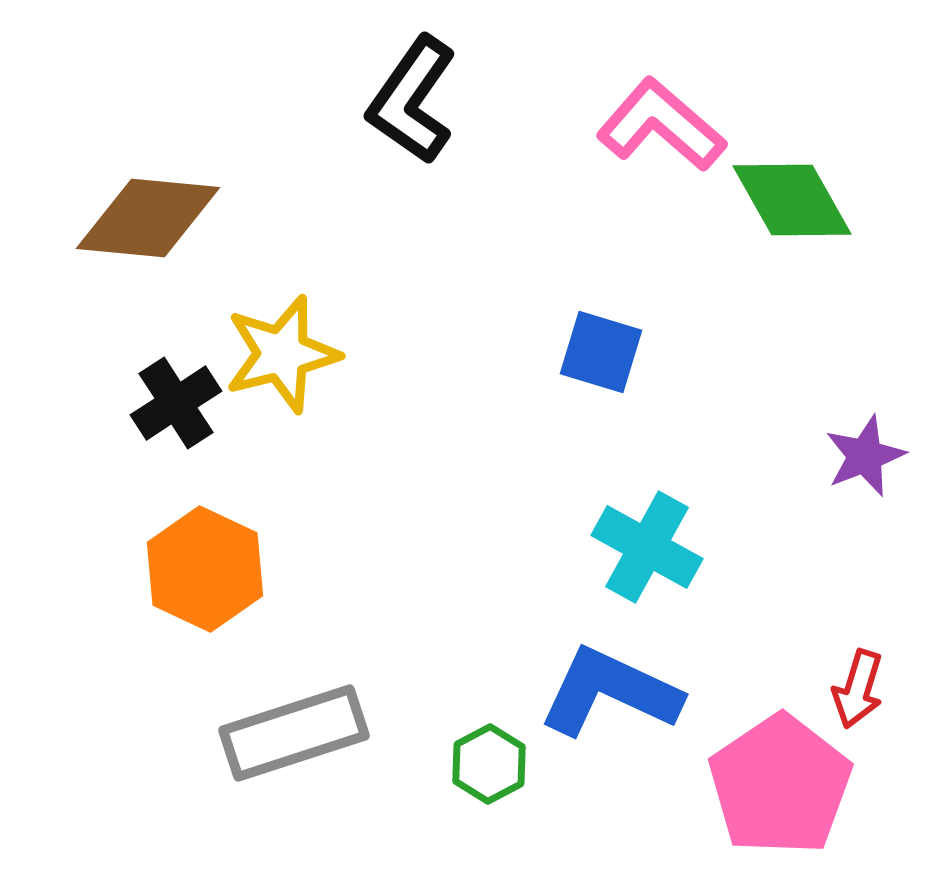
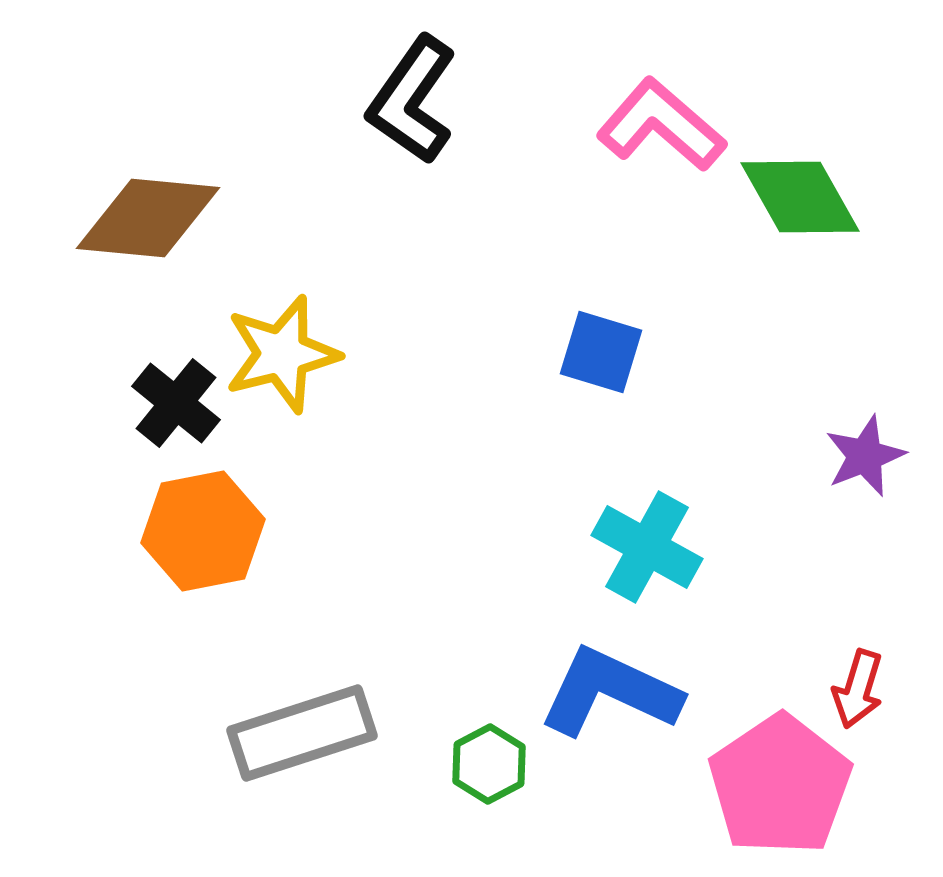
green diamond: moved 8 px right, 3 px up
black cross: rotated 18 degrees counterclockwise
orange hexagon: moved 2 px left, 38 px up; rotated 24 degrees clockwise
gray rectangle: moved 8 px right
